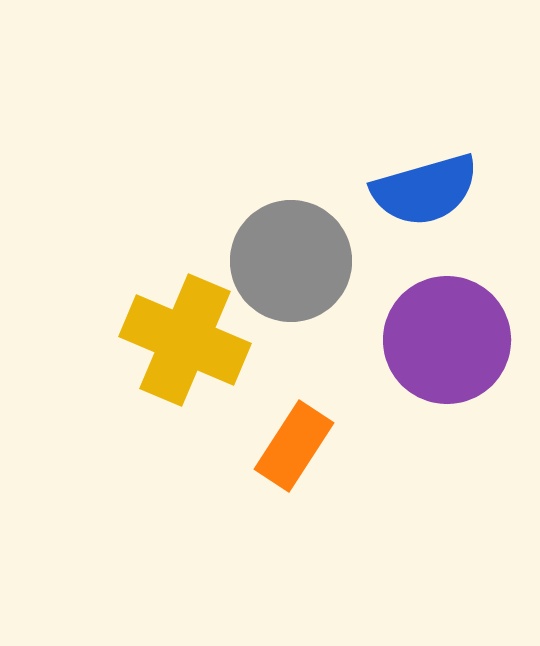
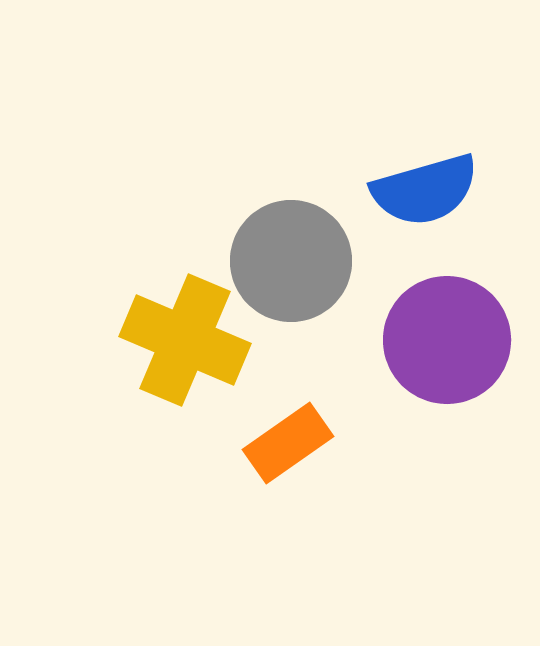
orange rectangle: moved 6 px left, 3 px up; rotated 22 degrees clockwise
